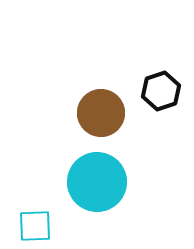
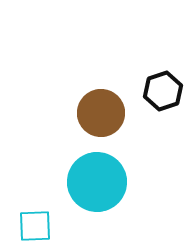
black hexagon: moved 2 px right
